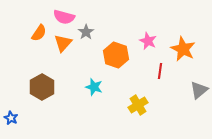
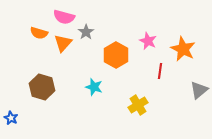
orange semicircle: rotated 72 degrees clockwise
orange hexagon: rotated 10 degrees clockwise
brown hexagon: rotated 15 degrees counterclockwise
